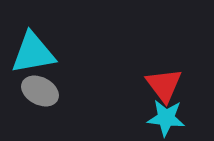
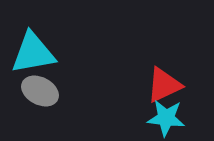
red triangle: rotated 42 degrees clockwise
